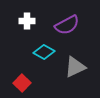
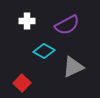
cyan diamond: moved 1 px up
gray triangle: moved 2 px left
